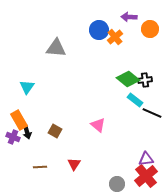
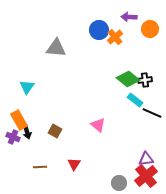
gray circle: moved 2 px right, 1 px up
